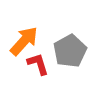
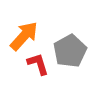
orange arrow: moved 5 px up
